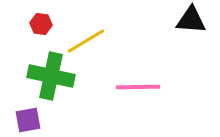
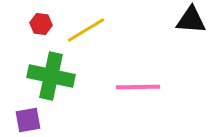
yellow line: moved 11 px up
